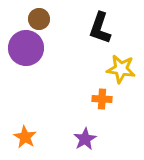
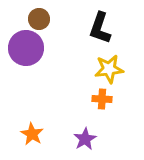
yellow star: moved 12 px left; rotated 16 degrees counterclockwise
orange star: moved 7 px right, 3 px up
